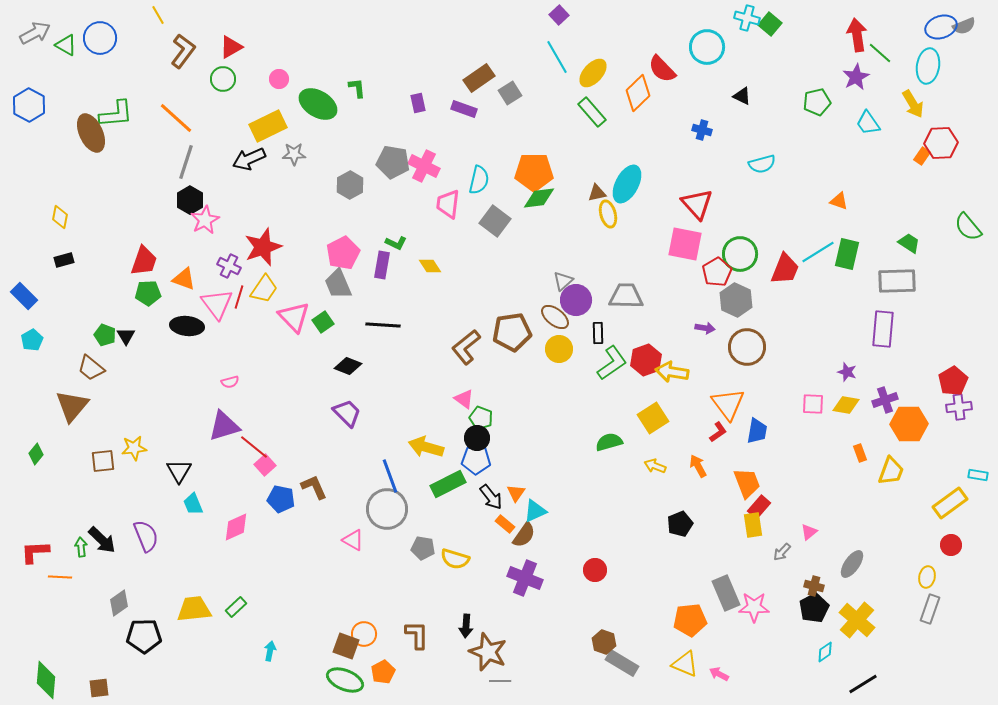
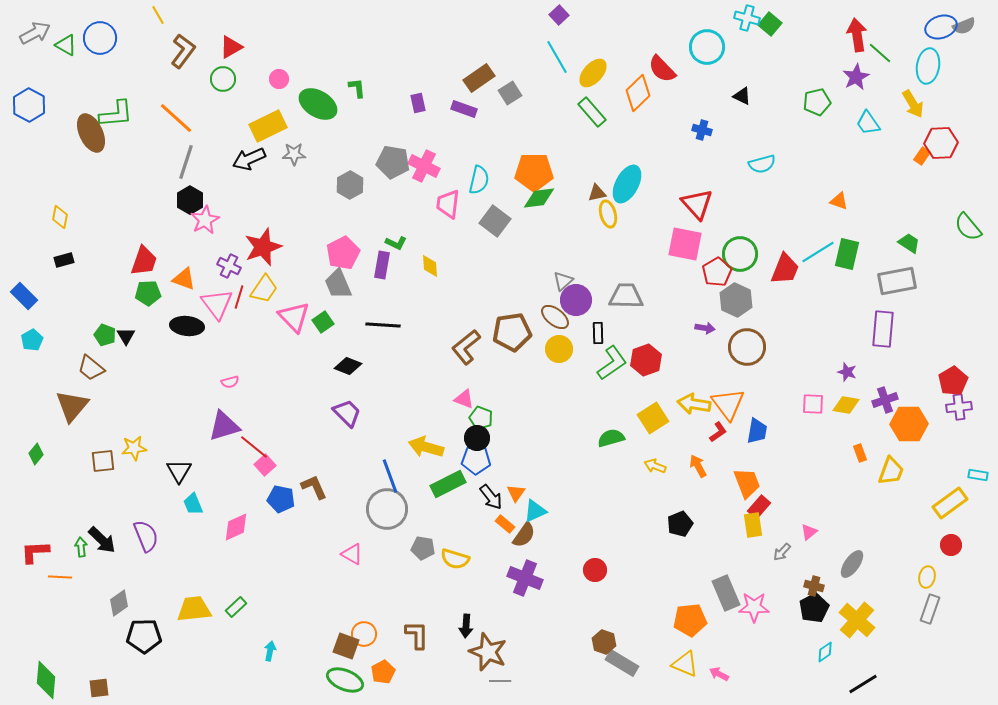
yellow diamond at (430, 266): rotated 30 degrees clockwise
gray rectangle at (897, 281): rotated 9 degrees counterclockwise
yellow arrow at (672, 372): moved 22 px right, 32 px down
pink triangle at (464, 399): rotated 15 degrees counterclockwise
green semicircle at (609, 442): moved 2 px right, 4 px up
pink triangle at (353, 540): moved 1 px left, 14 px down
